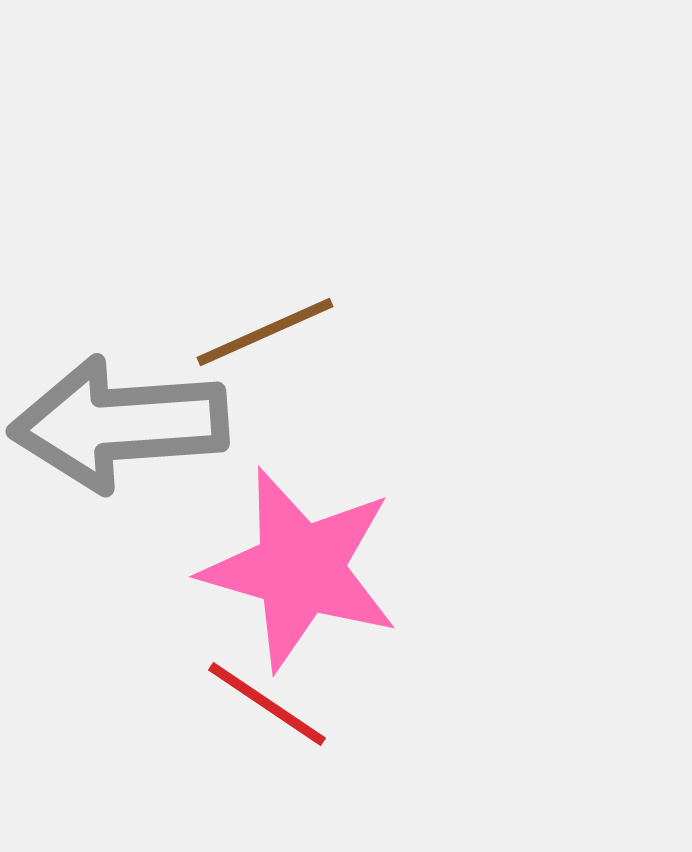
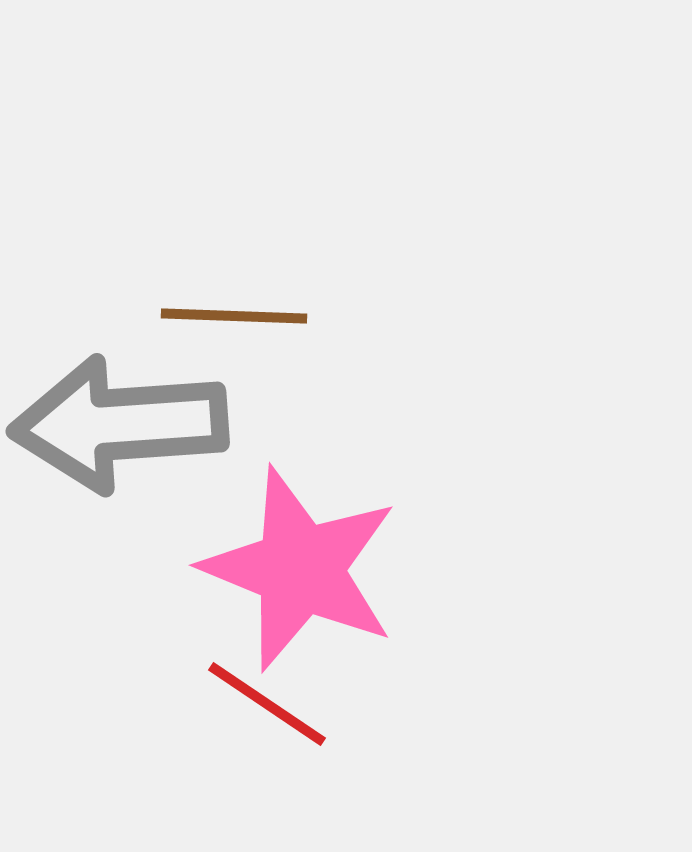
brown line: moved 31 px left, 16 px up; rotated 26 degrees clockwise
pink star: rotated 6 degrees clockwise
